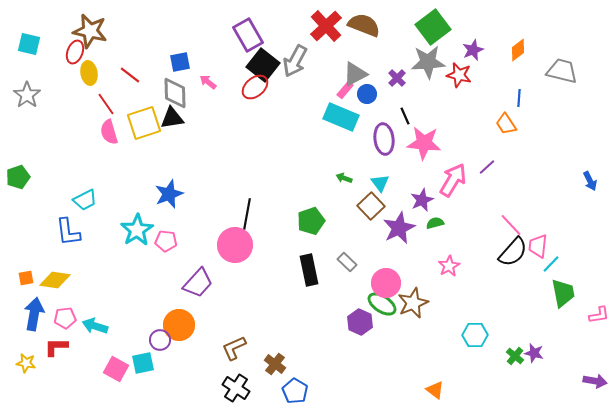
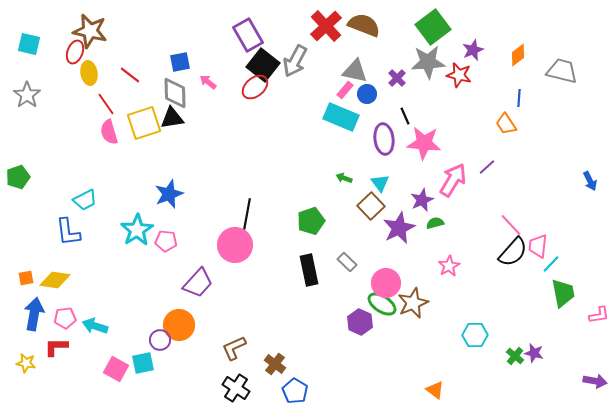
orange diamond at (518, 50): moved 5 px down
gray triangle at (355, 74): moved 3 px up; rotated 40 degrees clockwise
